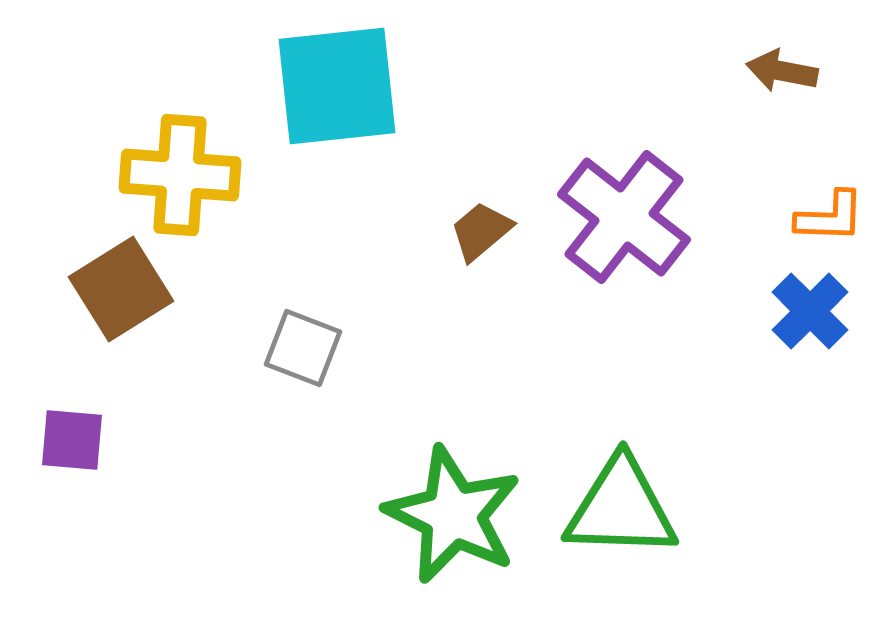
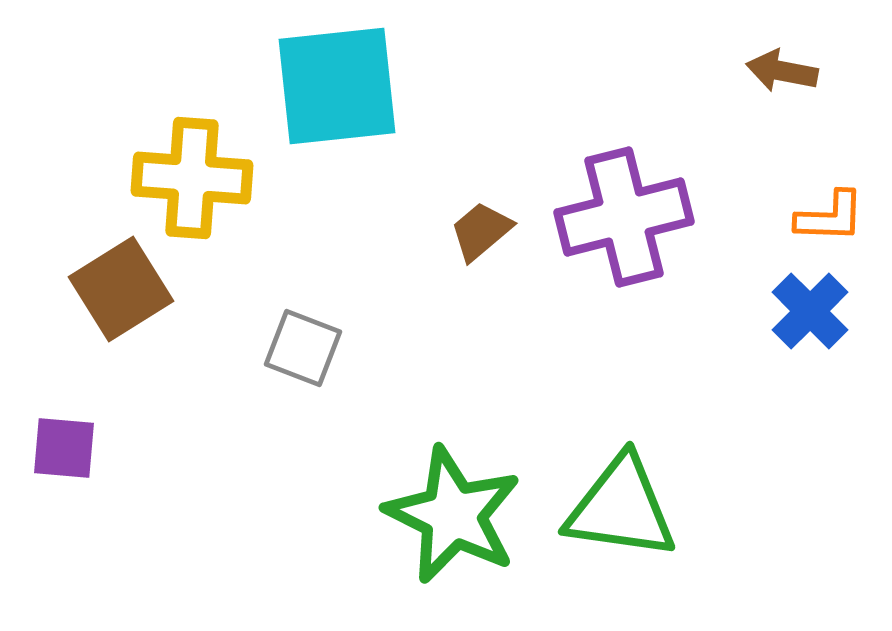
yellow cross: moved 12 px right, 3 px down
purple cross: rotated 38 degrees clockwise
purple square: moved 8 px left, 8 px down
green triangle: rotated 6 degrees clockwise
